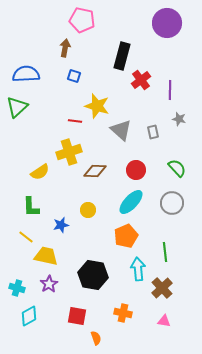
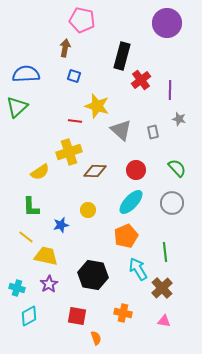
cyan arrow: rotated 25 degrees counterclockwise
